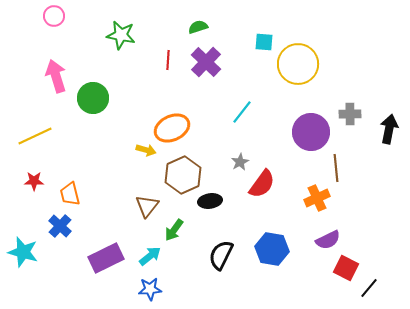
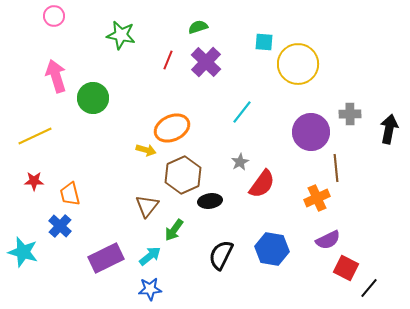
red line: rotated 18 degrees clockwise
